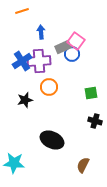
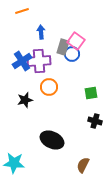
gray rectangle: rotated 49 degrees counterclockwise
